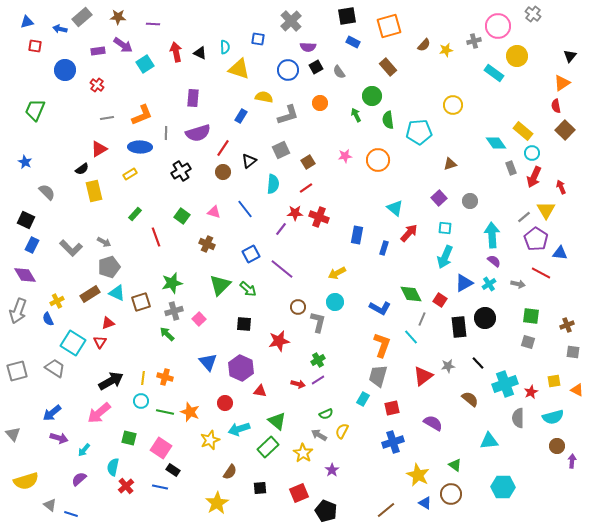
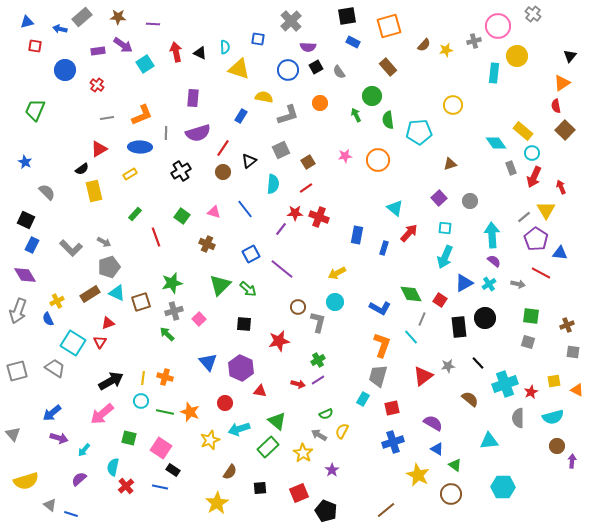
cyan rectangle at (494, 73): rotated 60 degrees clockwise
pink arrow at (99, 413): moved 3 px right, 1 px down
blue triangle at (425, 503): moved 12 px right, 54 px up
